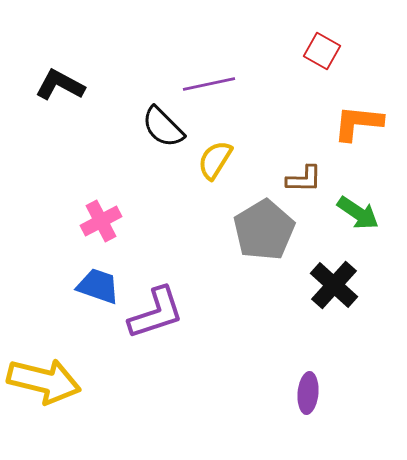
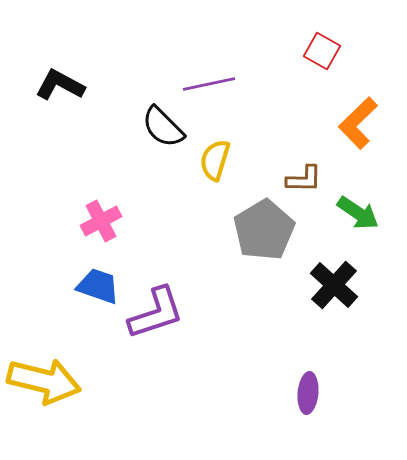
orange L-shape: rotated 50 degrees counterclockwise
yellow semicircle: rotated 15 degrees counterclockwise
